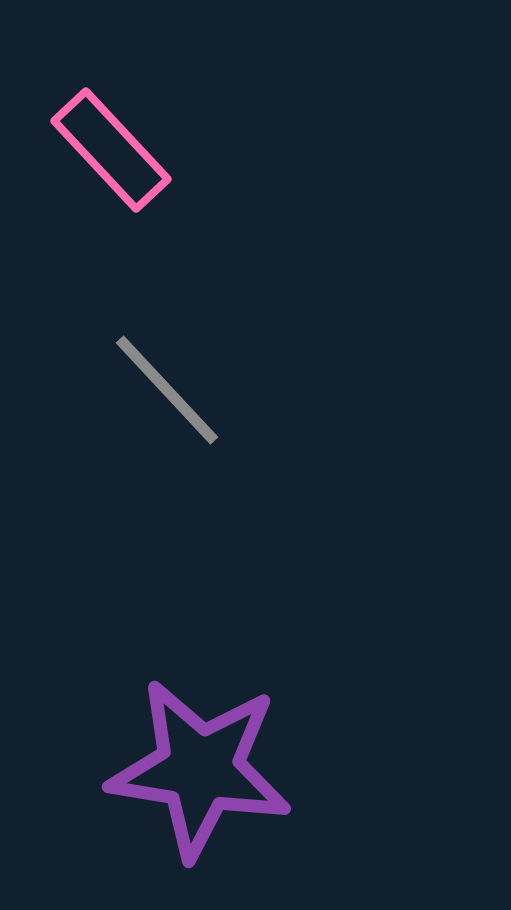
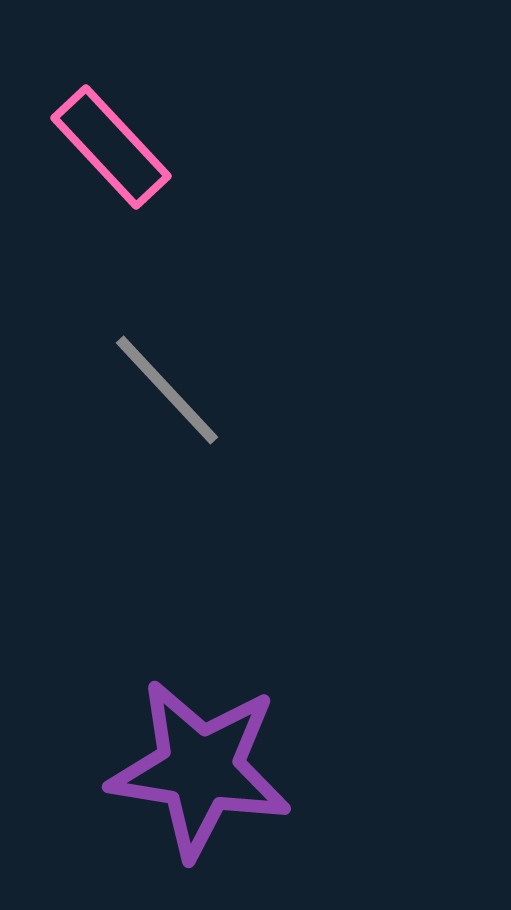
pink rectangle: moved 3 px up
